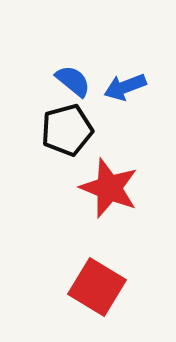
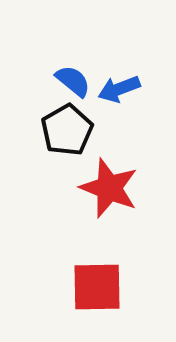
blue arrow: moved 6 px left, 2 px down
black pentagon: rotated 15 degrees counterclockwise
red square: rotated 32 degrees counterclockwise
